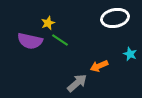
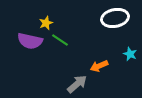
yellow star: moved 2 px left
gray arrow: moved 1 px down
